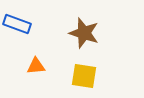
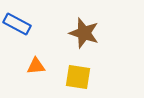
blue rectangle: rotated 8 degrees clockwise
yellow square: moved 6 px left, 1 px down
